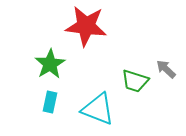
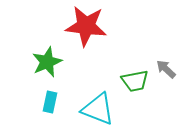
green star: moved 3 px left, 2 px up; rotated 8 degrees clockwise
green trapezoid: rotated 28 degrees counterclockwise
